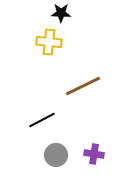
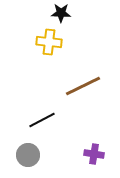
gray circle: moved 28 px left
